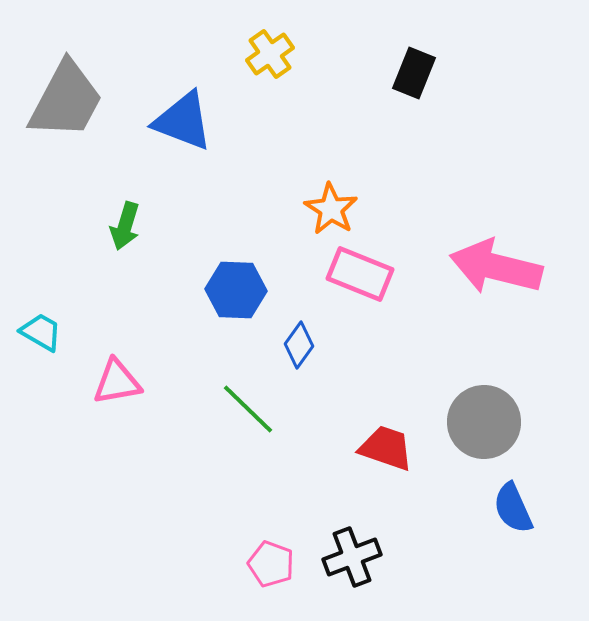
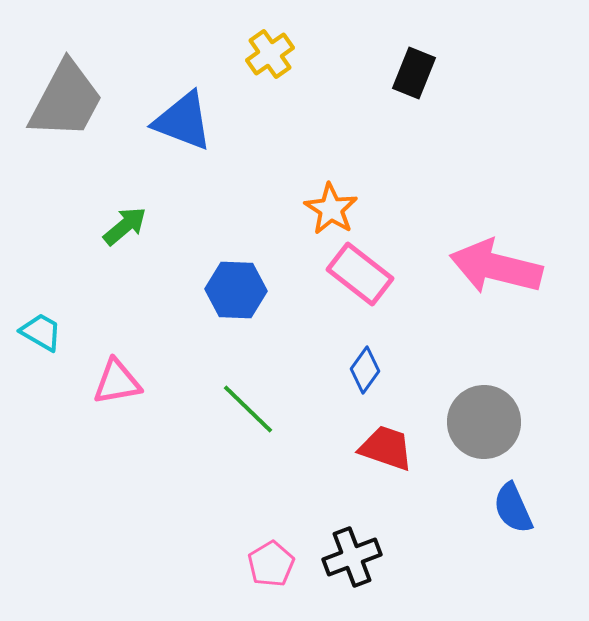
green arrow: rotated 147 degrees counterclockwise
pink rectangle: rotated 16 degrees clockwise
blue diamond: moved 66 px right, 25 px down
pink pentagon: rotated 21 degrees clockwise
